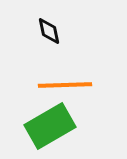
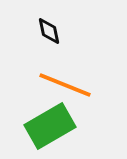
orange line: rotated 24 degrees clockwise
